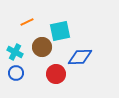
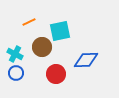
orange line: moved 2 px right
cyan cross: moved 2 px down
blue diamond: moved 6 px right, 3 px down
